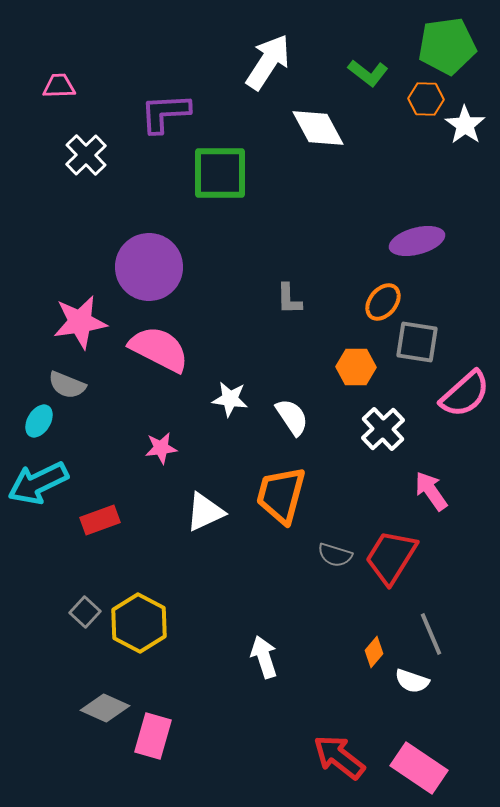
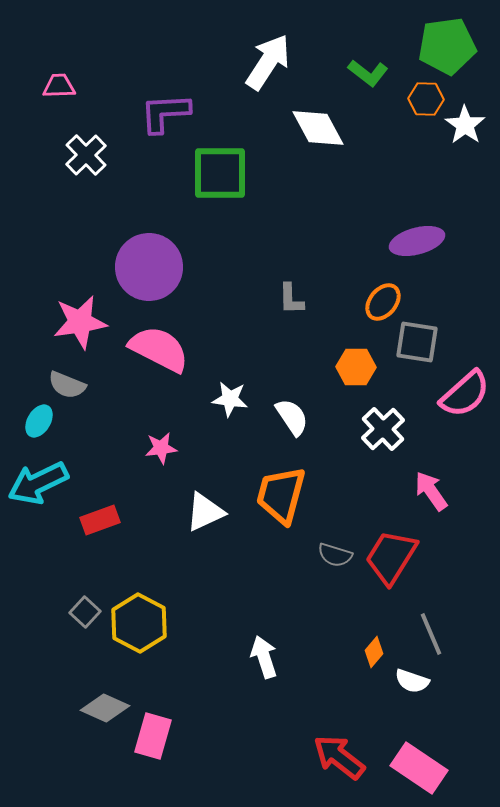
gray L-shape at (289, 299): moved 2 px right
